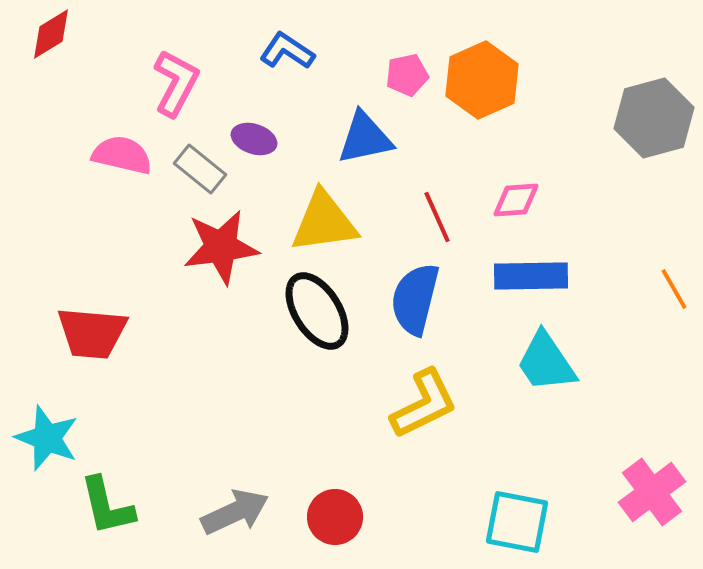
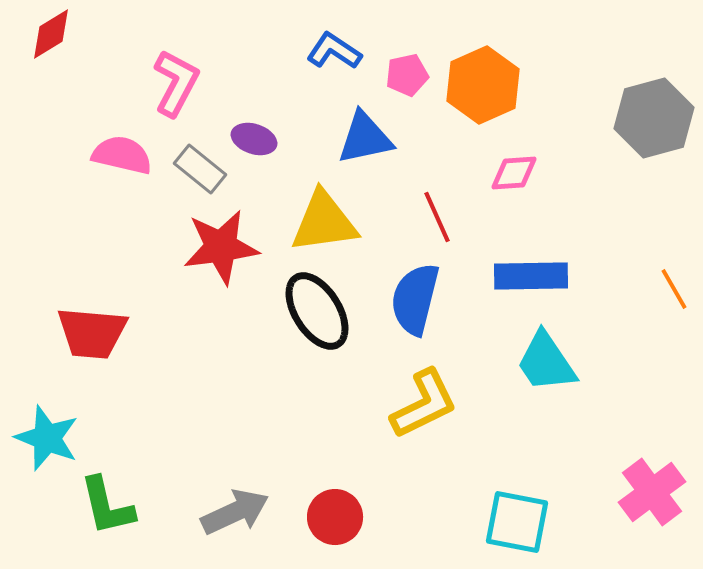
blue L-shape: moved 47 px right
orange hexagon: moved 1 px right, 5 px down
pink diamond: moved 2 px left, 27 px up
